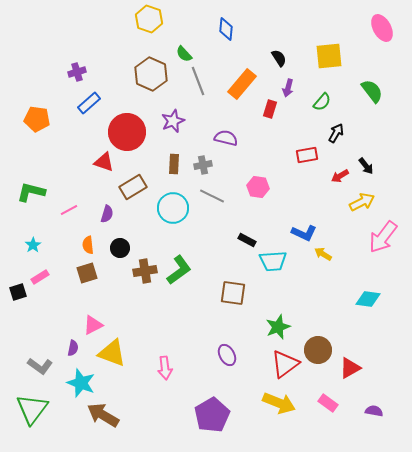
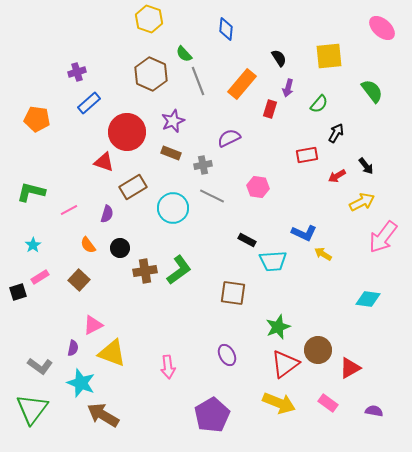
pink ellipse at (382, 28): rotated 20 degrees counterclockwise
green semicircle at (322, 102): moved 3 px left, 2 px down
purple semicircle at (226, 138): moved 3 px right; rotated 40 degrees counterclockwise
brown rectangle at (174, 164): moved 3 px left, 11 px up; rotated 72 degrees counterclockwise
red arrow at (340, 176): moved 3 px left
orange semicircle at (88, 245): rotated 30 degrees counterclockwise
brown square at (87, 273): moved 8 px left, 7 px down; rotated 30 degrees counterclockwise
pink arrow at (165, 368): moved 3 px right, 1 px up
